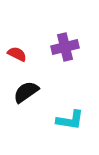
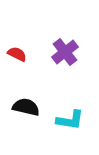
purple cross: moved 5 px down; rotated 24 degrees counterclockwise
black semicircle: moved 15 px down; rotated 48 degrees clockwise
